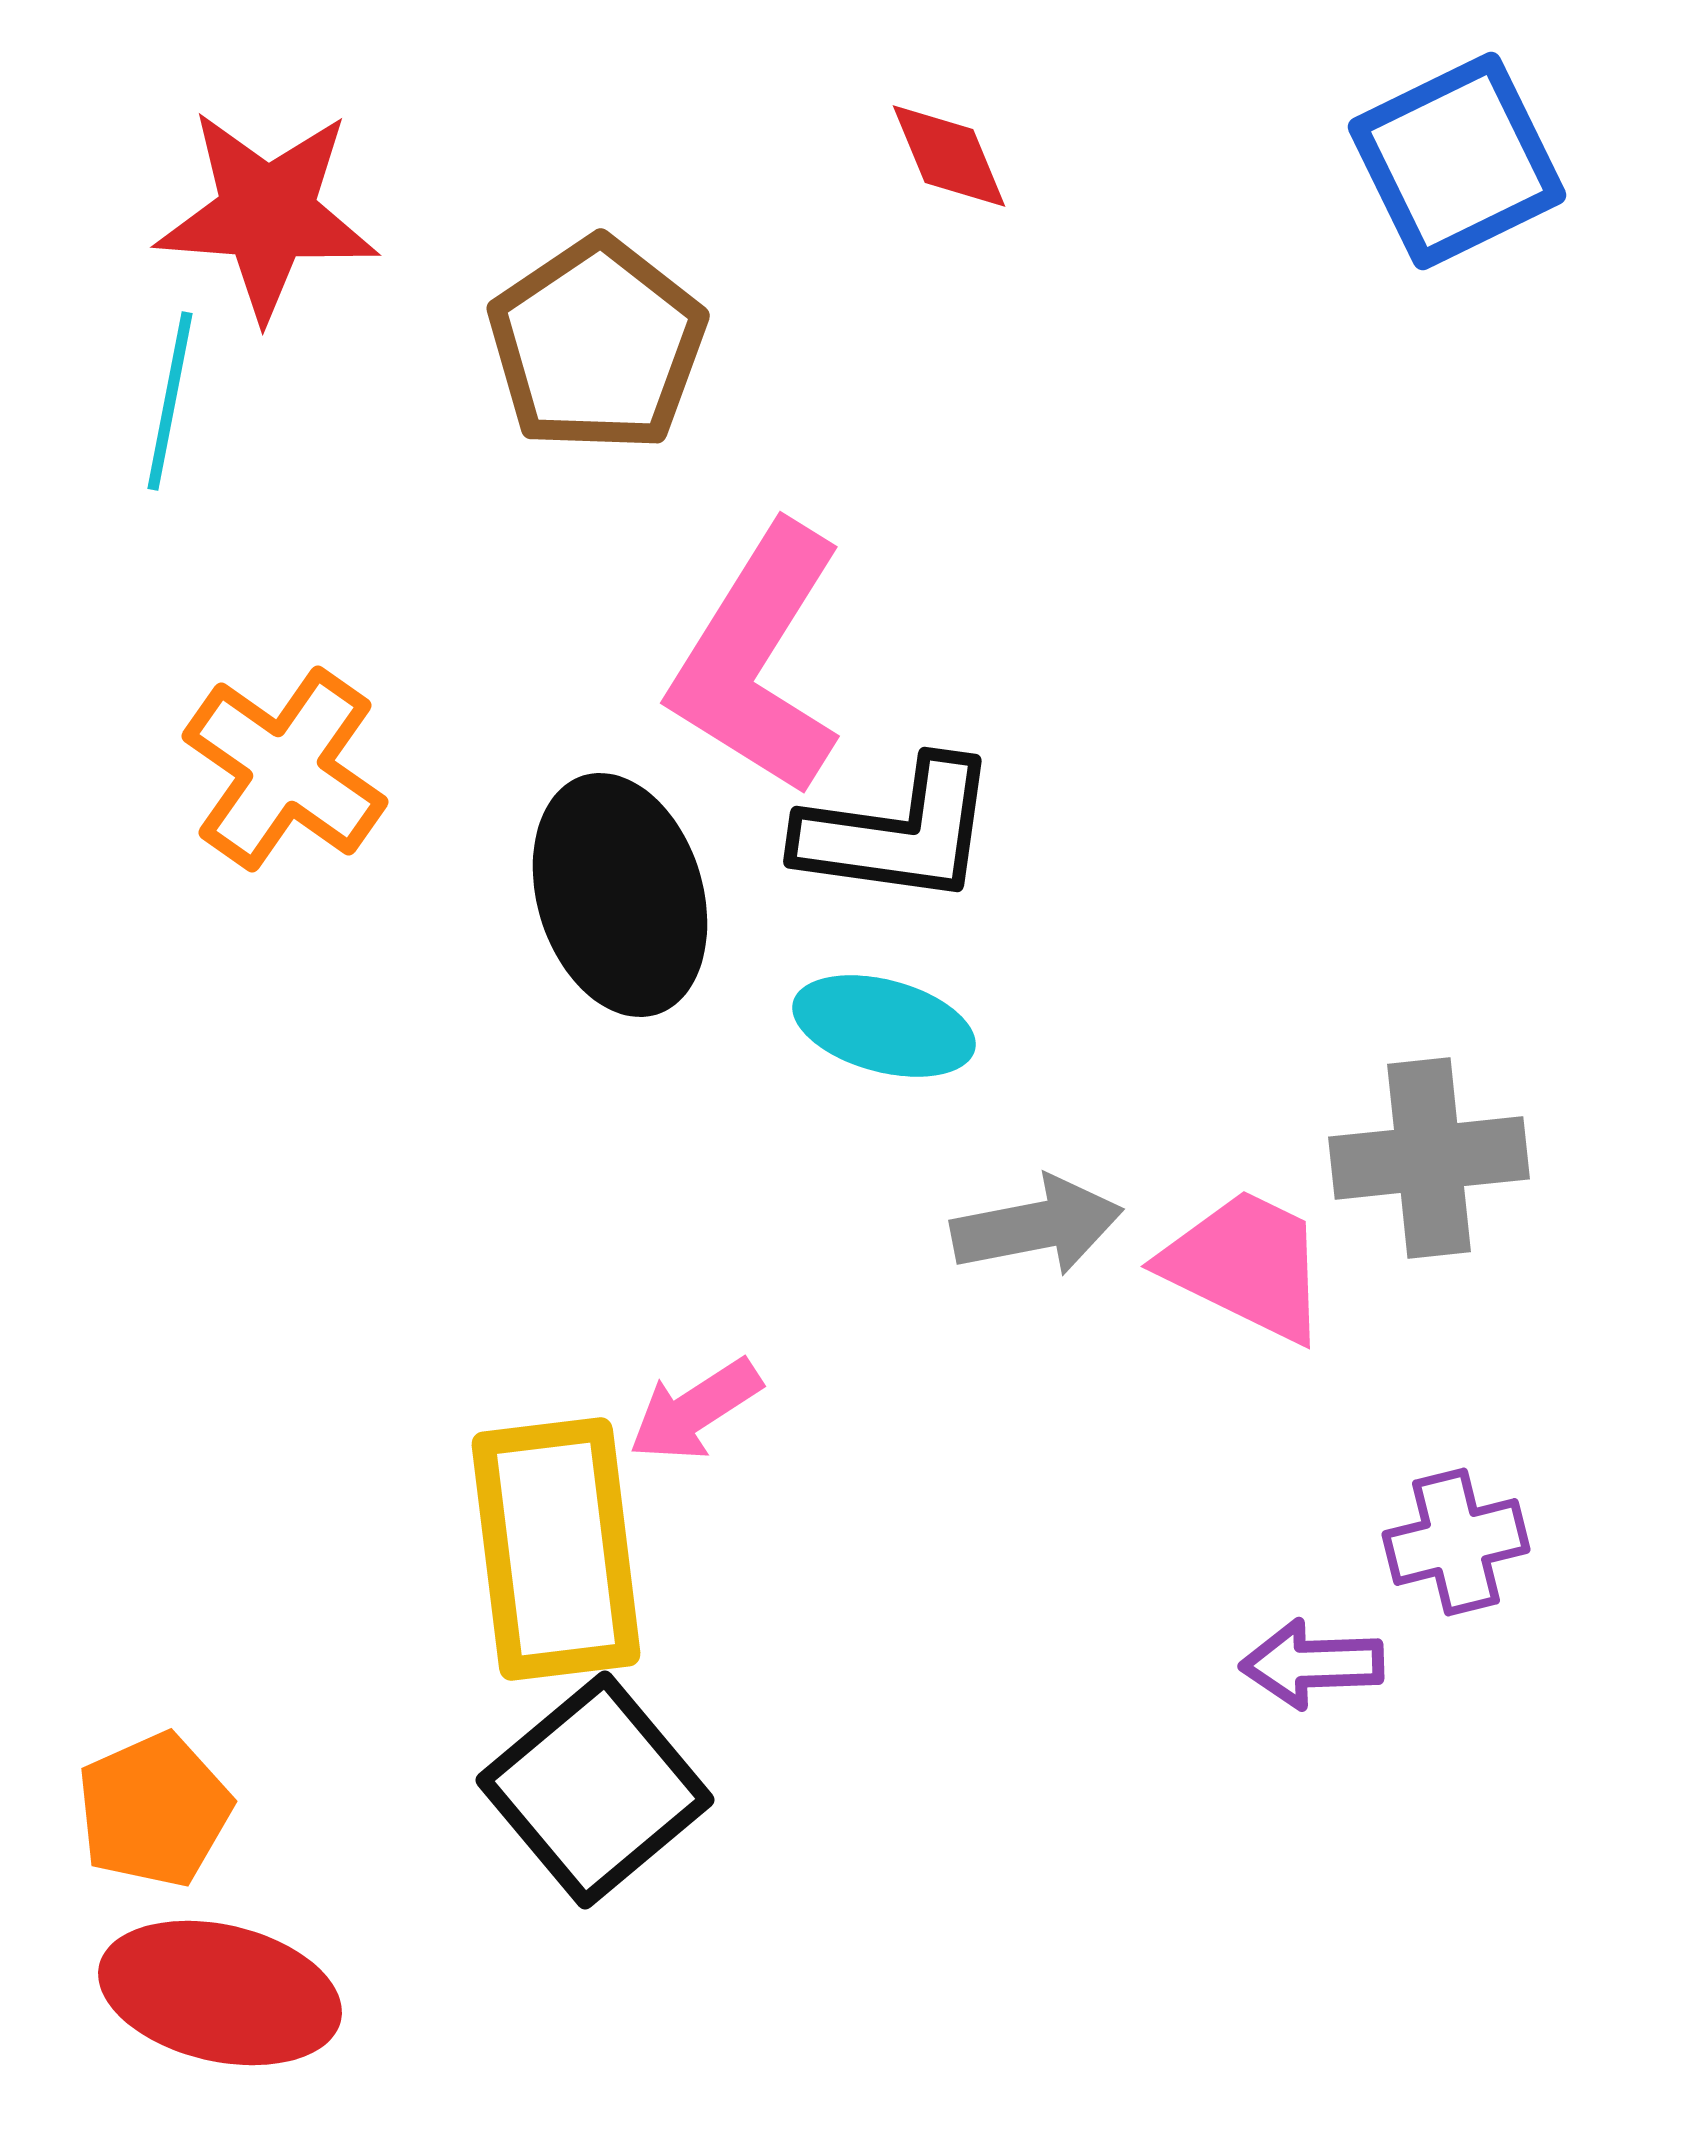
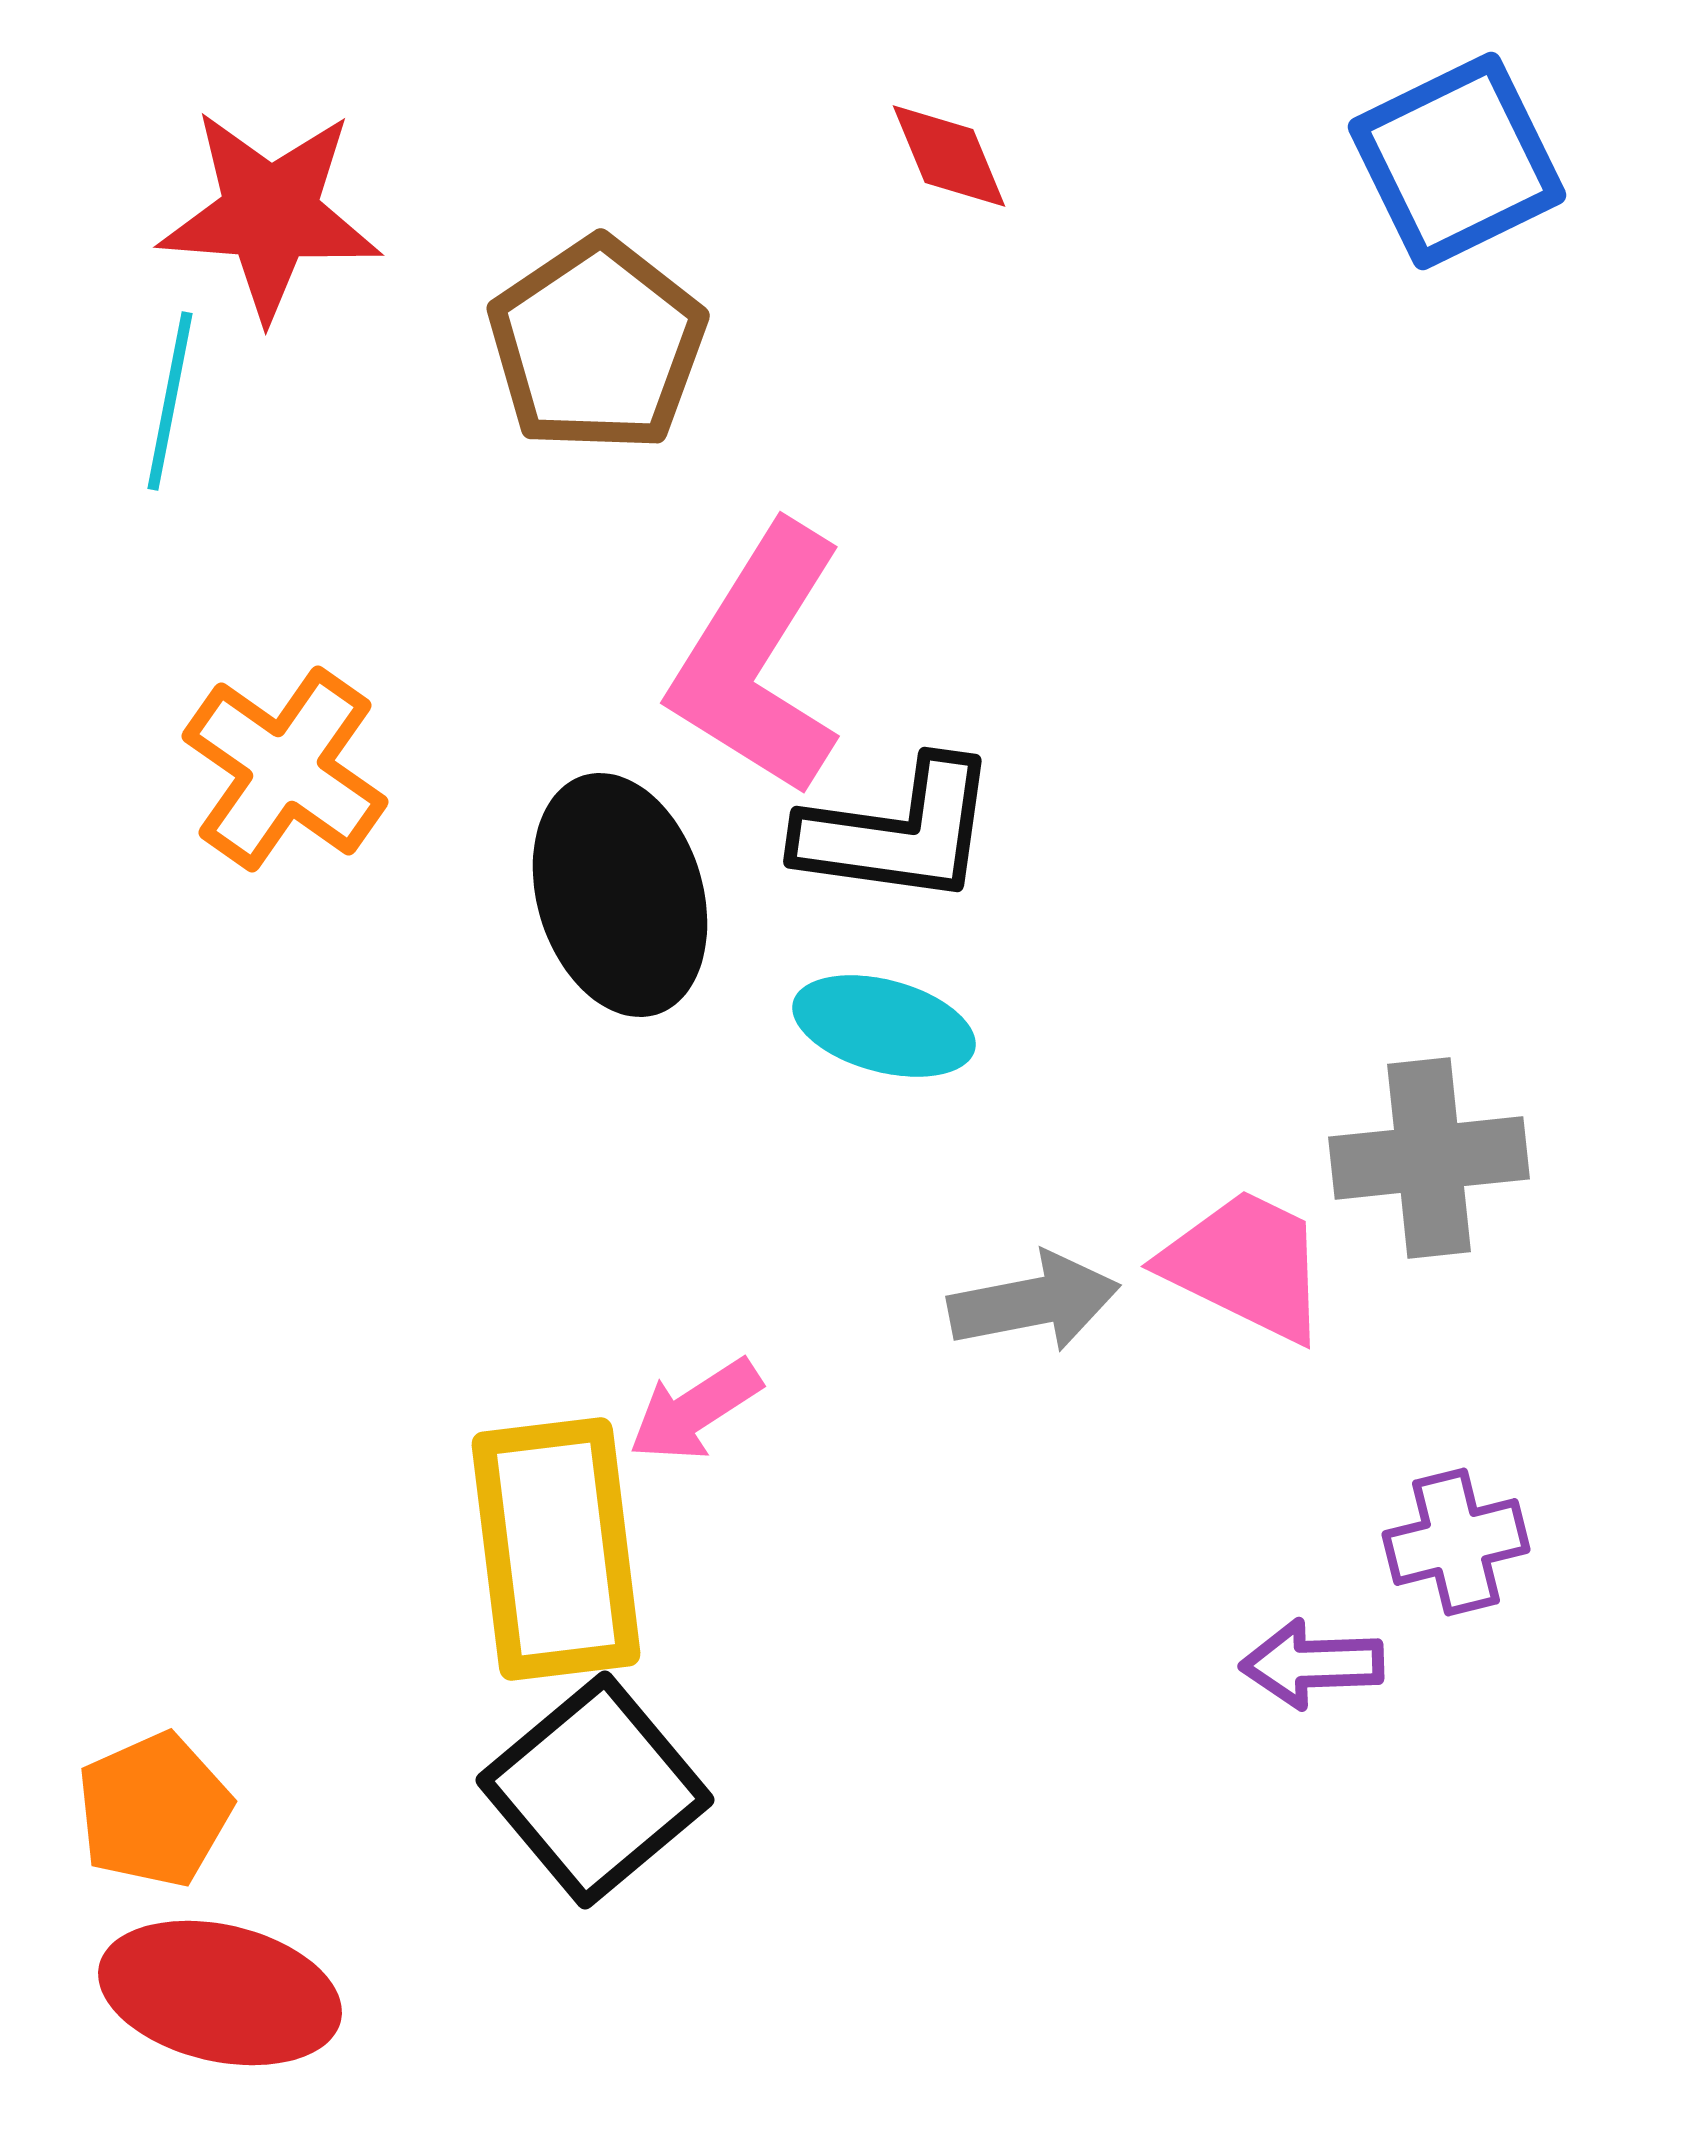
red star: moved 3 px right
gray arrow: moved 3 px left, 76 px down
